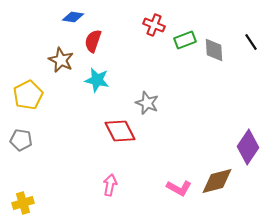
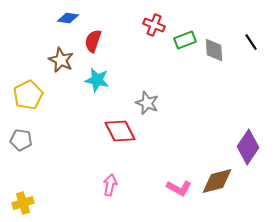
blue diamond: moved 5 px left, 1 px down
